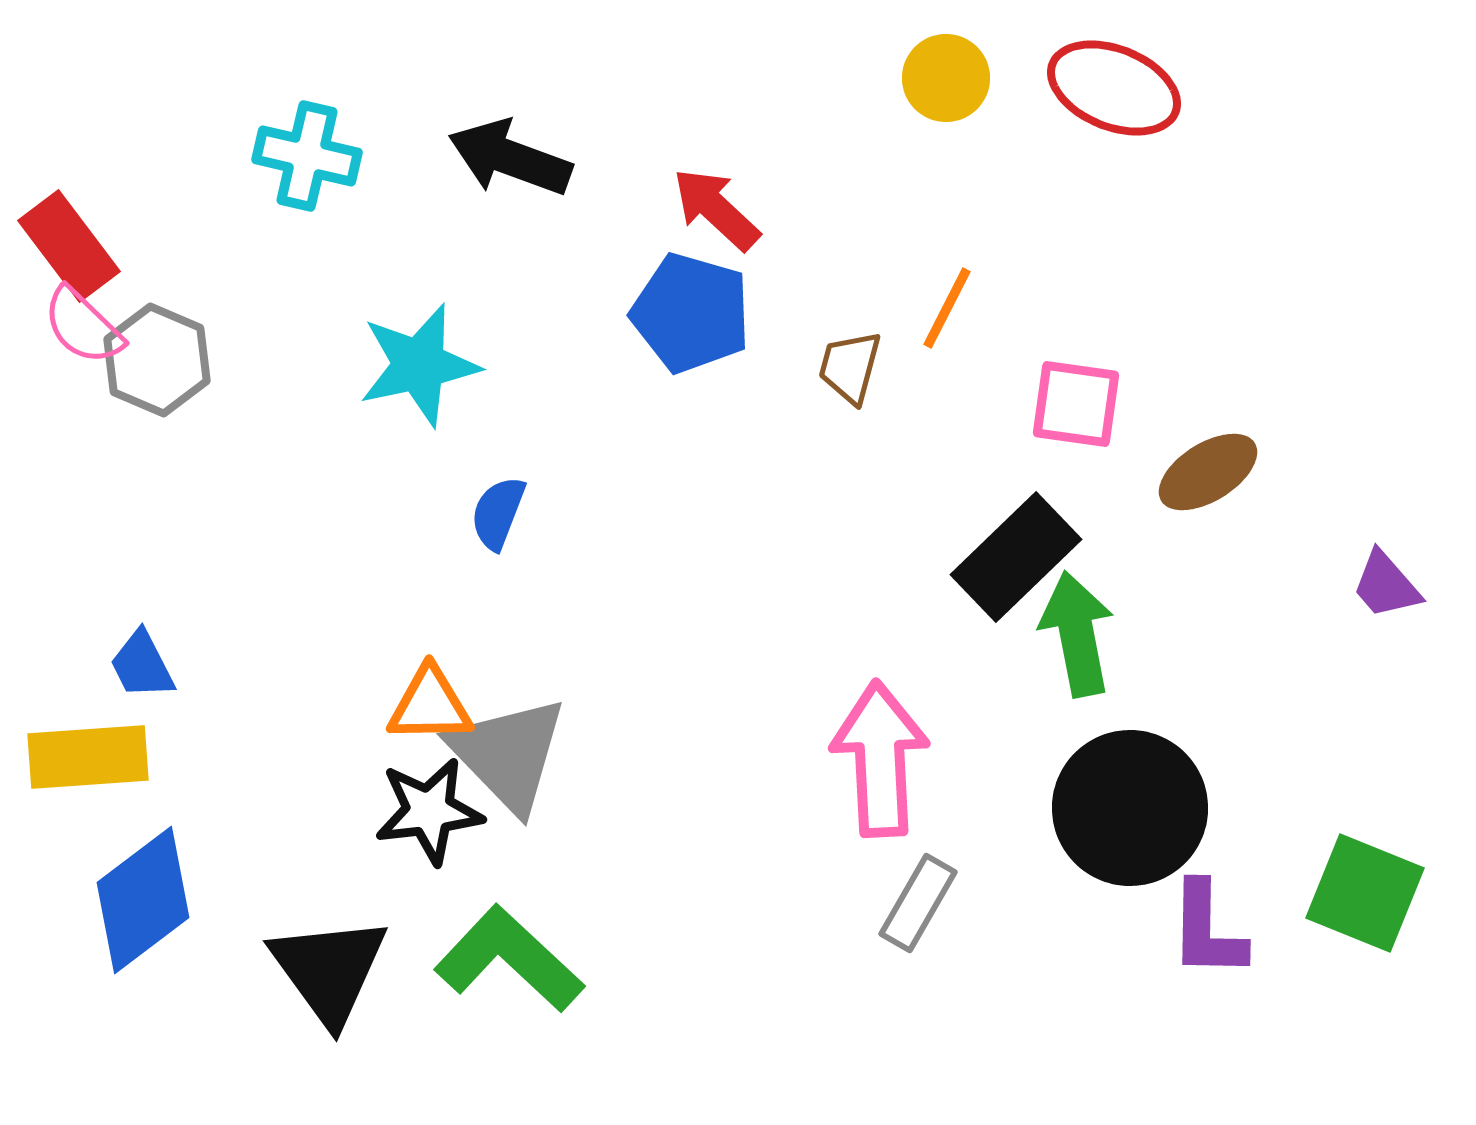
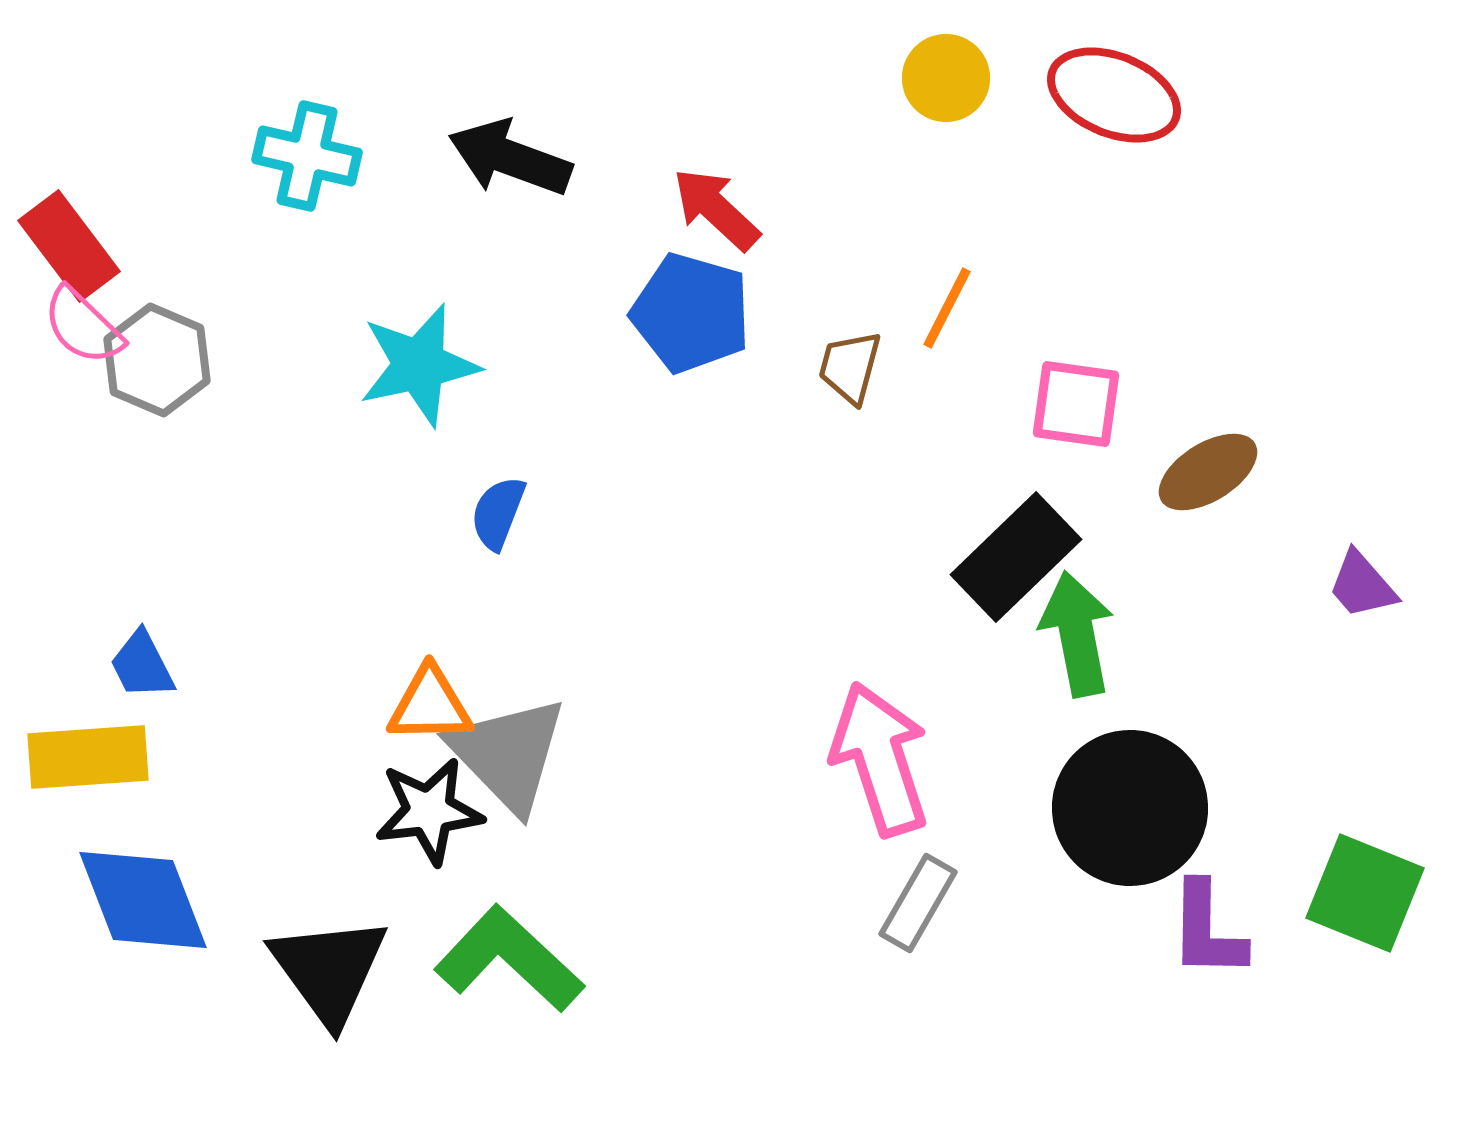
red ellipse: moved 7 px down
purple trapezoid: moved 24 px left
pink arrow: rotated 15 degrees counterclockwise
blue diamond: rotated 74 degrees counterclockwise
